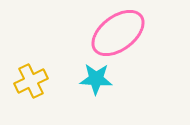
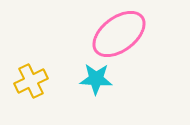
pink ellipse: moved 1 px right, 1 px down
